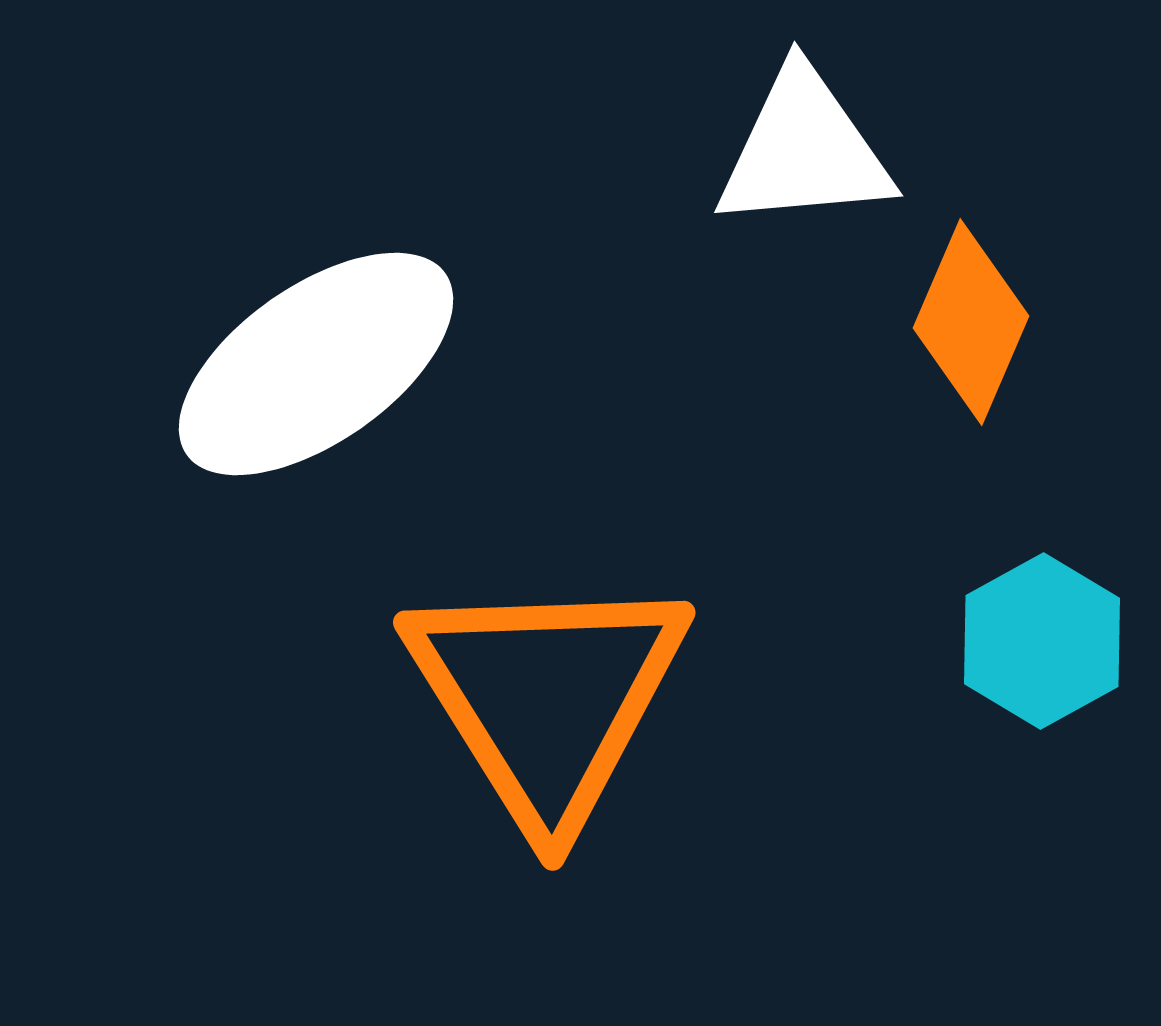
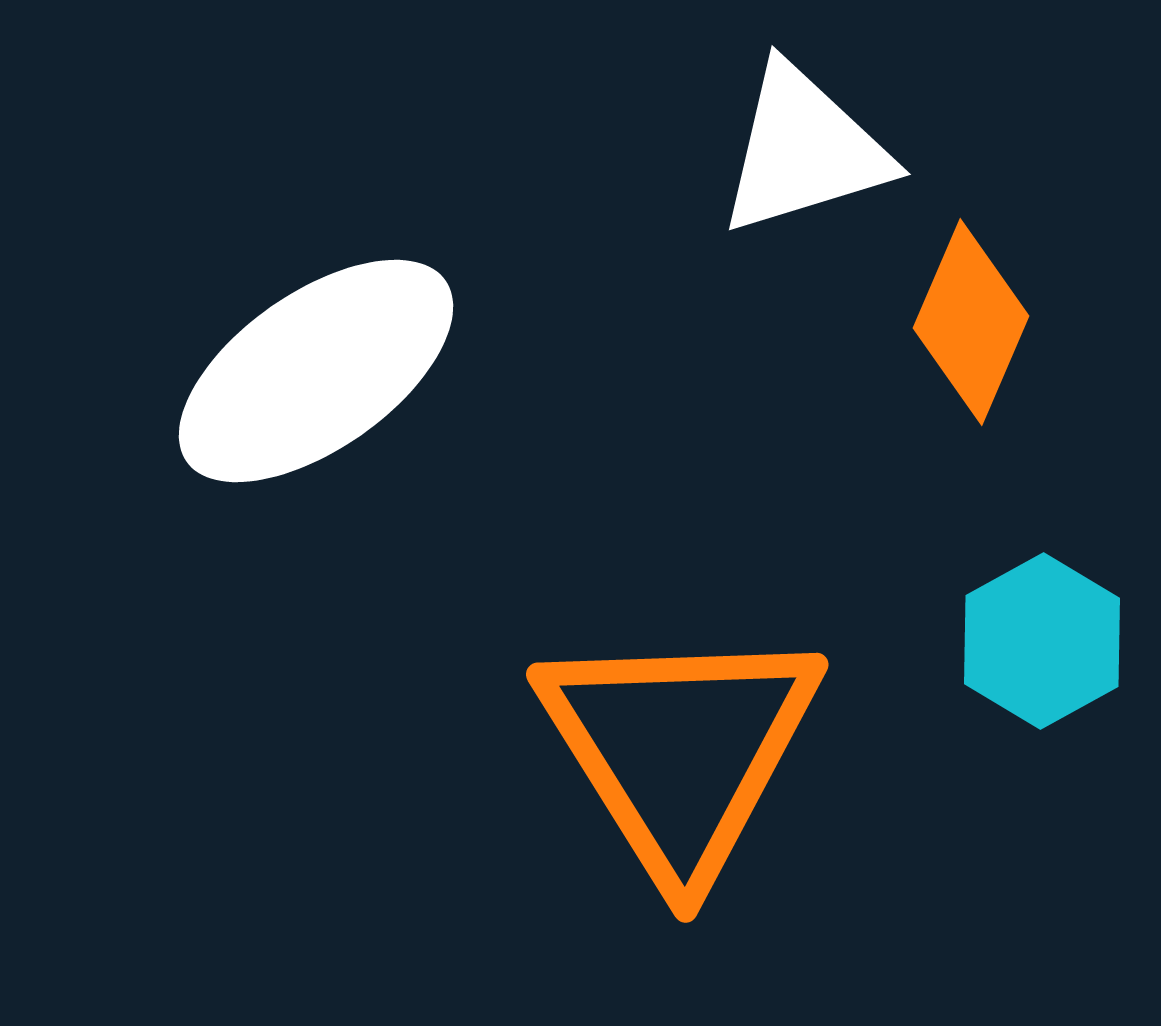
white triangle: rotated 12 degrees counterclockwise
white ellipse: moved 7 px down
orange triangle: moved 133 px right, 52 px down
